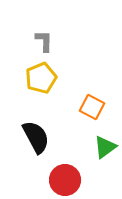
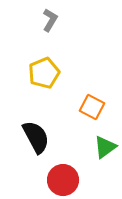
gray L-shape: moved 6 px right, 21 px up; rotated 30 degrees clockwise
yellow pentagon: moved 3 px right, 5 px up
red circle: moved 2 px left
